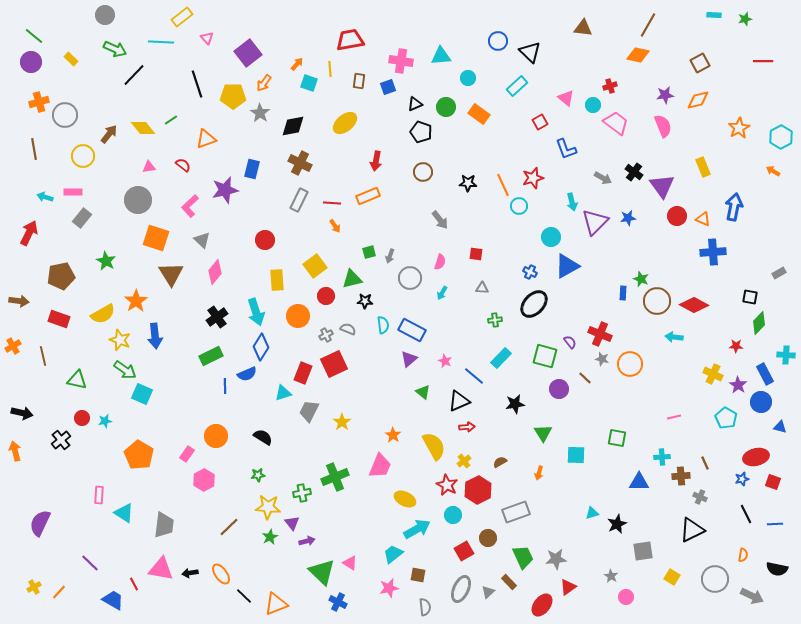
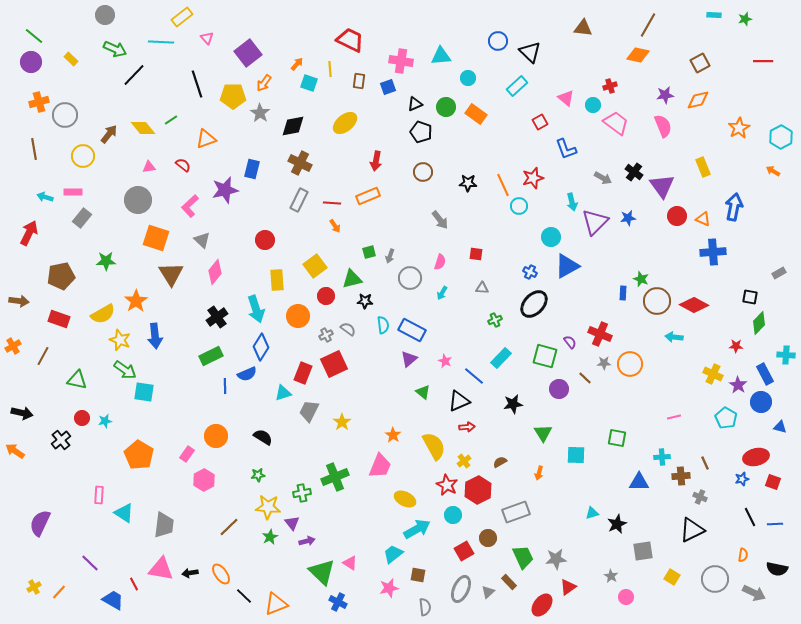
red trapezoid at (350, 40): rotated 36 degrees clockwise
orange rectangle at (479, 114): moved 3 px left
green star at (106, 261): rotated 30 degrees counterclockwise
cyan arrow at (256, 312): moved 3 px up
green cross at (495, 320): rotated 16 degrees counterclockwise
gray semicircle at (348, 329): rotated 14 degrees clockwise
brown line at (43, 356): rotated 42 degrees clockwise
gray star at (602, 359): moved 2 px right, 4 px down; rotated 16 degrees counterclockwise
cyan square at (142, 394): moved 2 px right, 2 px up; rotated 15 degrees counterclockwise
black star at (515, 404): moved 2 px left
orange arrow at (15, 451): rotated 42 degrees counterclockwise
black line at (746, 514): moved 4 px right, 3 px down
gray arrow at (752, 596): moved 2 px right, 3 px up
